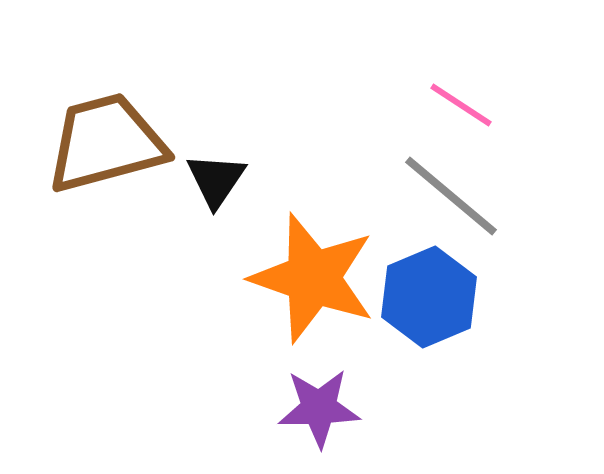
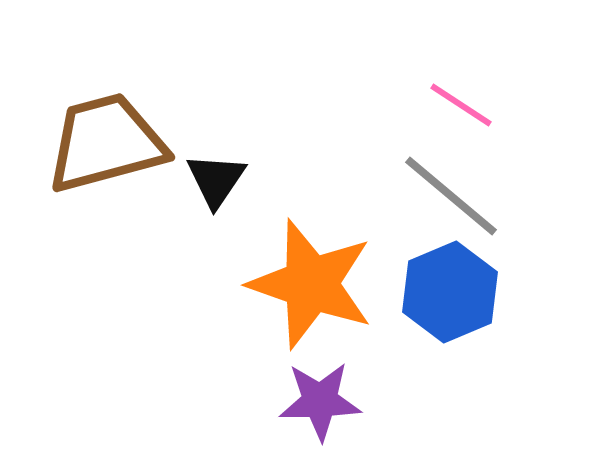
orange star: moved 2 px left, 6 px down
blue hexagon: moved 21 px right, 5 px up
purple star: moved 1 px right, 7 px up
